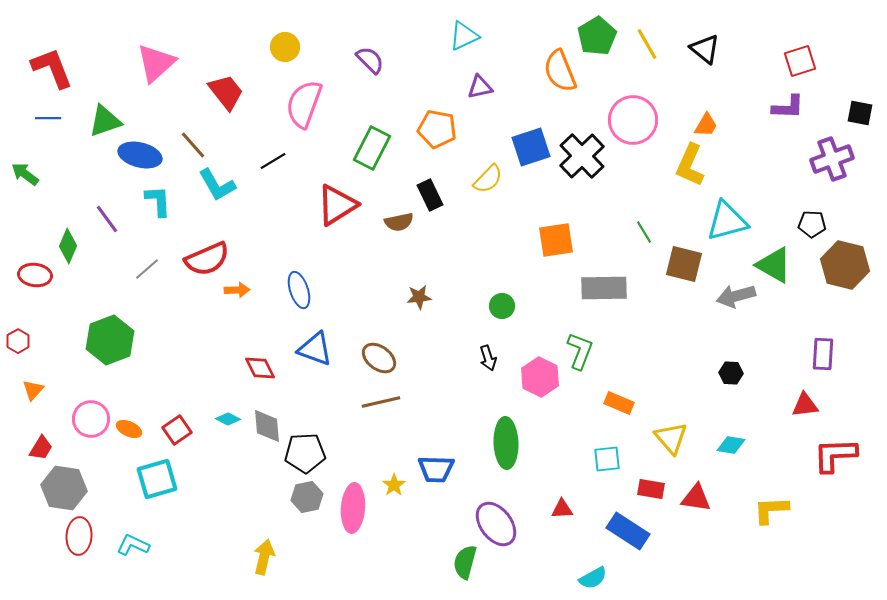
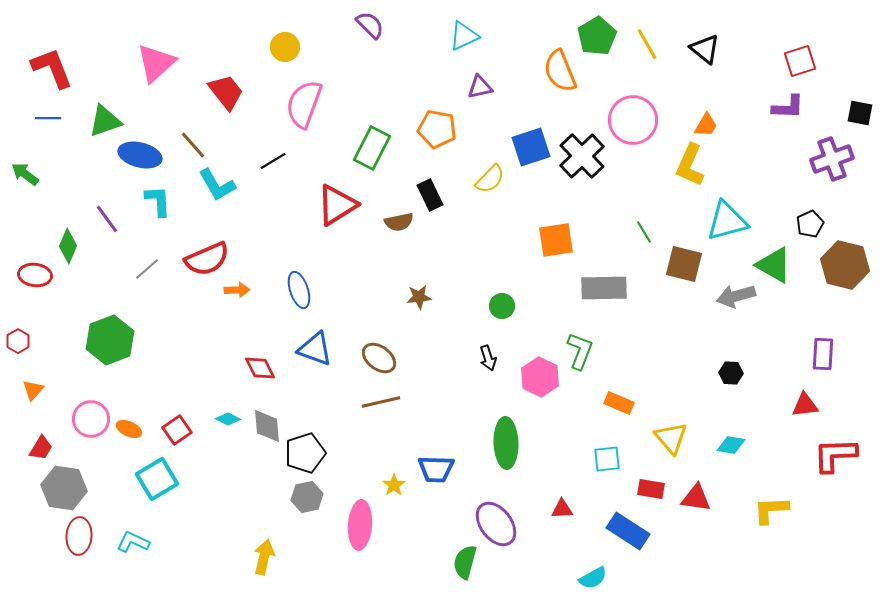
purple semicircle at (370, 60): moved 35 px up
yellow semicircle at (488, 179): moved 2 px right
black pentagon at (812, 224): moved 2 px left; rotated 28 degrees counterclockwise
black pentagon at (305, 453): rotated 15 degrees counterclockwise
cyan square at (157, 479): rotated 15 degrees counterclockwise
pink ellipse at (353, 508): moved 7 px right, 17 px down
cyan L-shape at (133, 545): moved 3 px up
